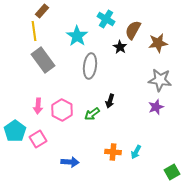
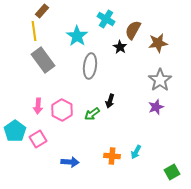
gray star: rotated 30 degrees clockwise
orange cross: moved 1 px left, 4 px down
